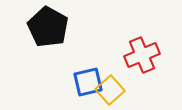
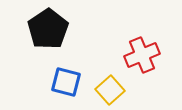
black pentagon: moved 2 px down; rotated 9 degrees clockwise
blue square: moved 22 px left; rotated 28 degrees clockwise
